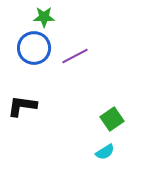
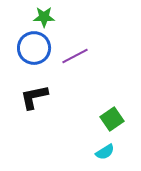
black L-shape: moved 12 px right, 9 px up; rotated 20 degrees counterclockwise
